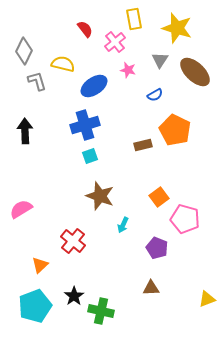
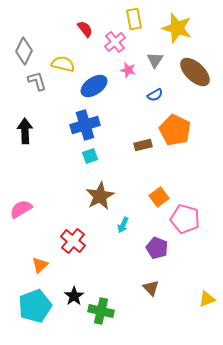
gray triangle: moved 5 px left
brown star: rotated 24 degrees clockwise
brown triangle: rotated 48 degrees clockwise
